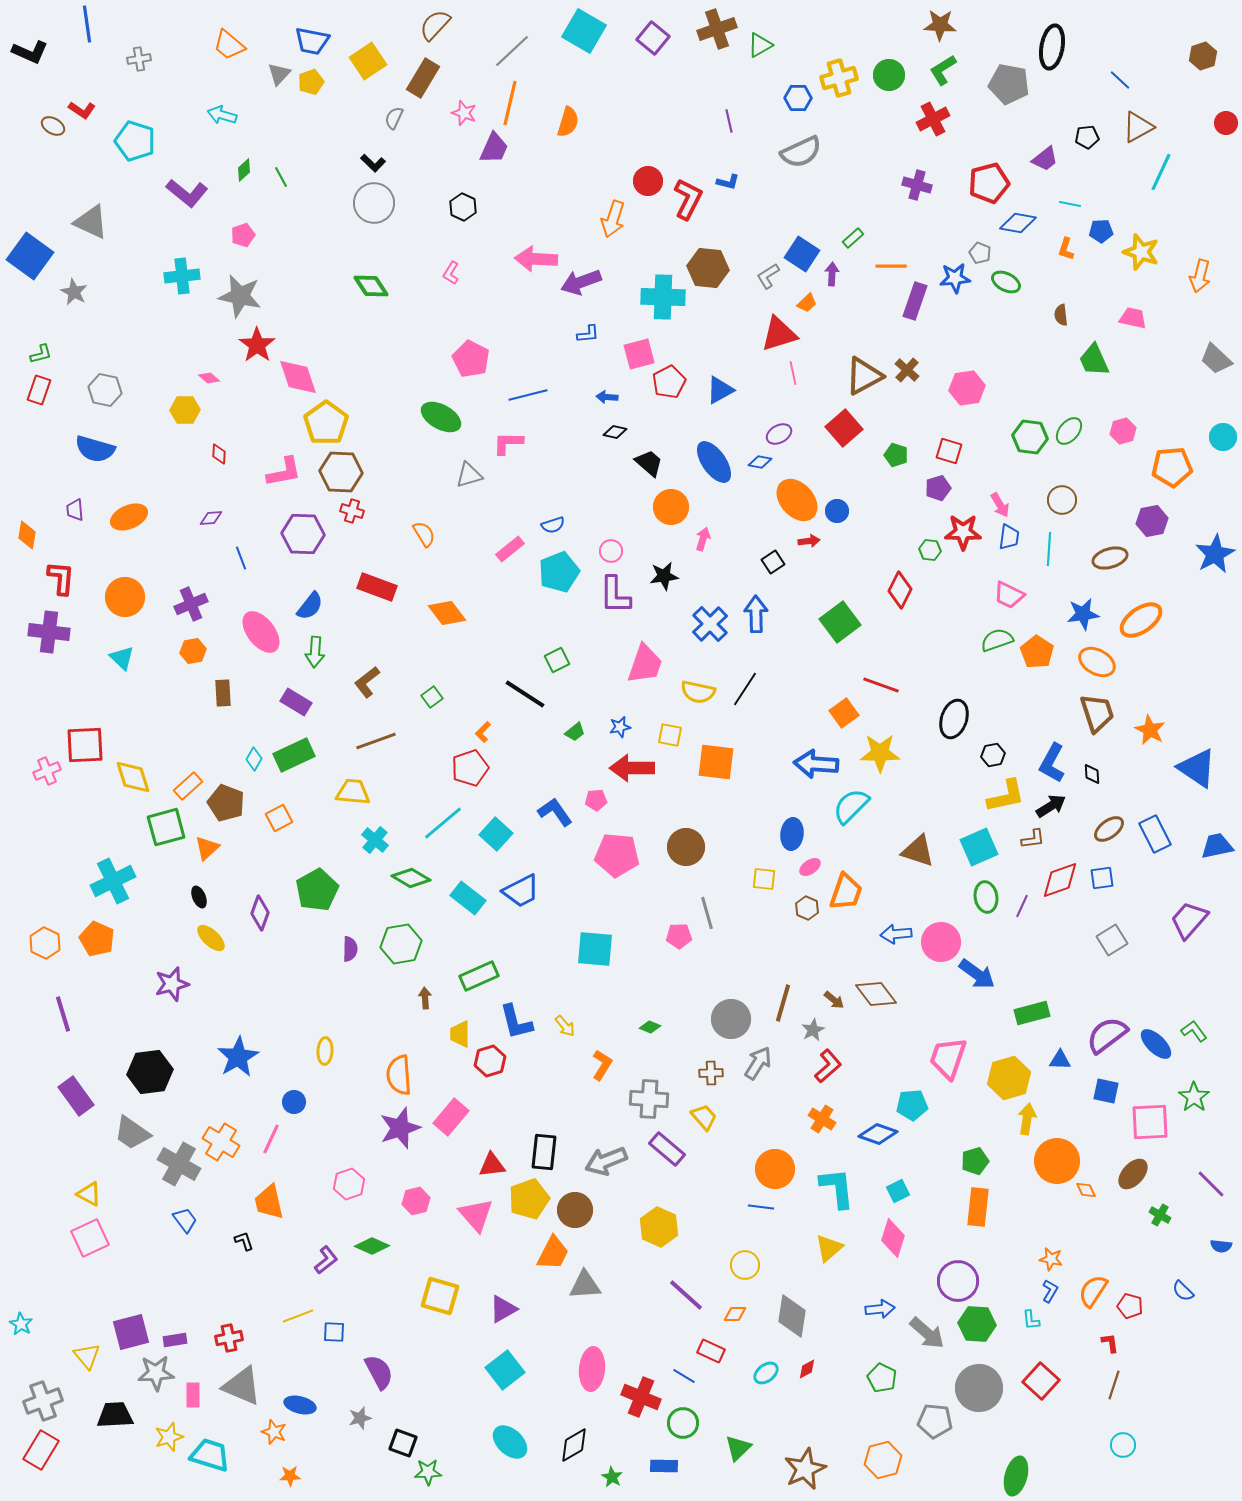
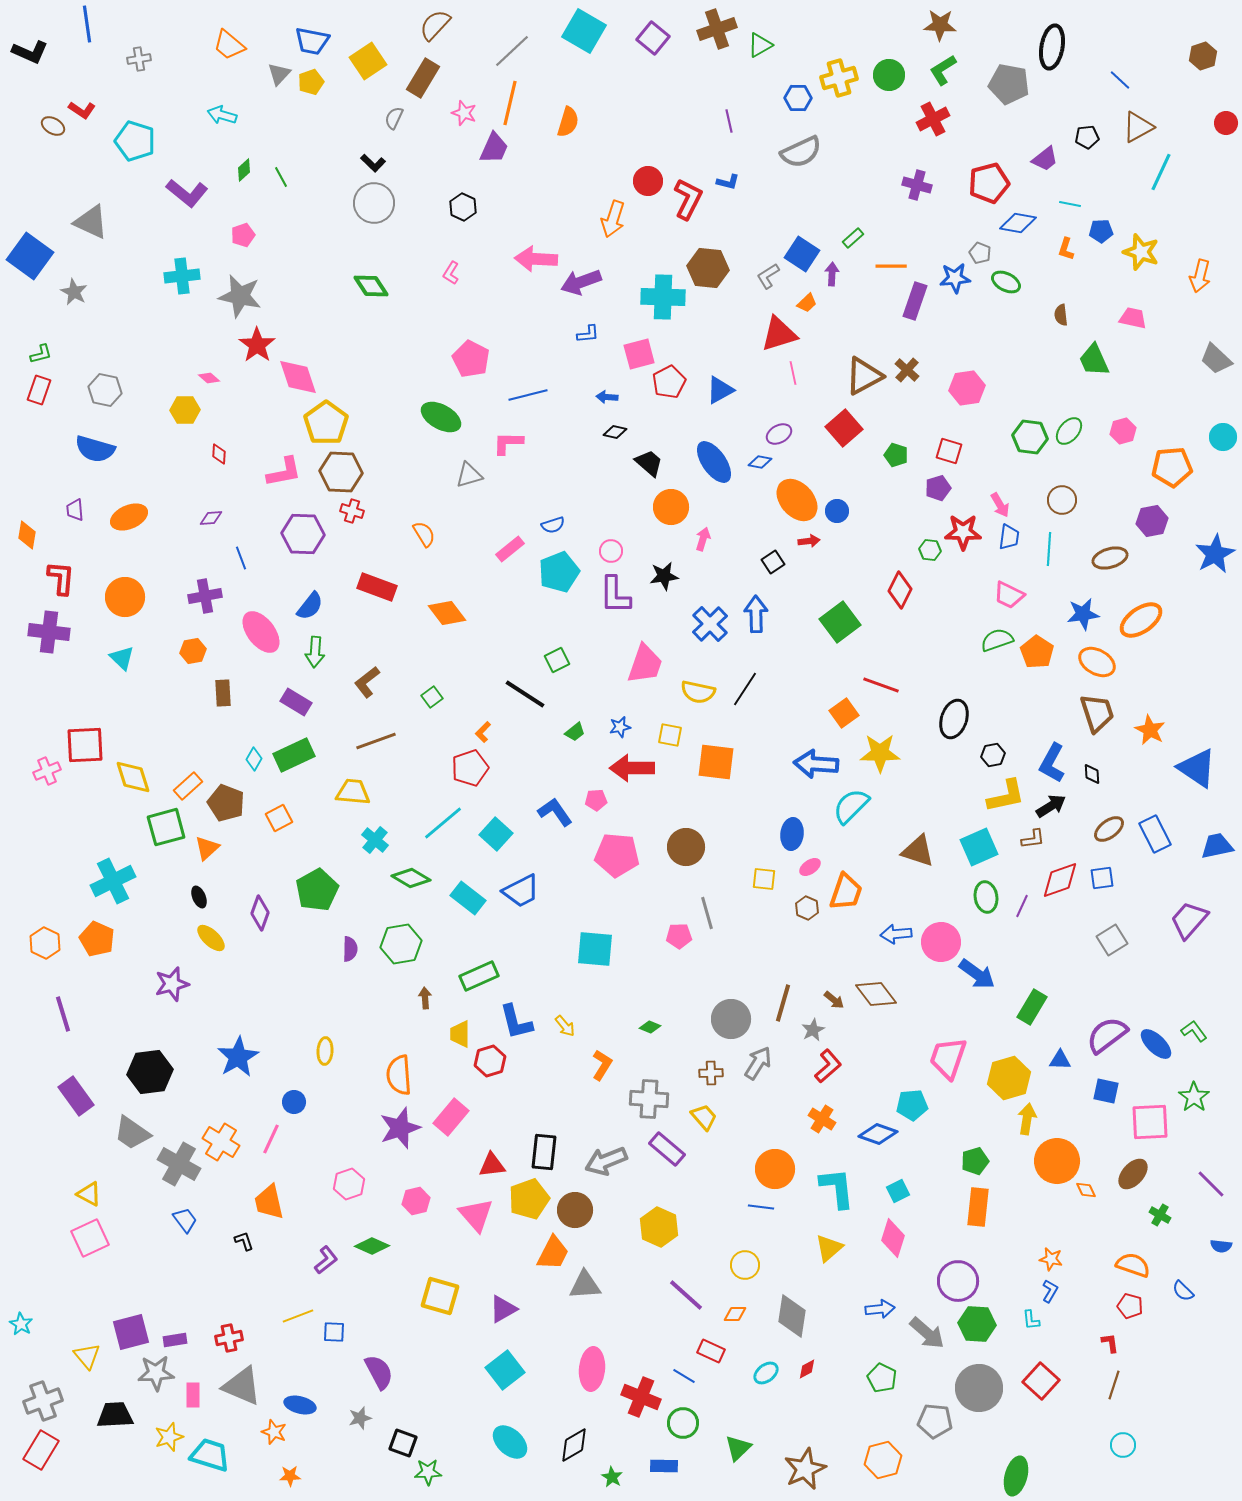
purple cross at (191, 604): moved 14 px right, 8 px up; rotated 12 degrees clockwise
green rectangle at (1032, 1013): moved 6 px up; rotated 44 degrees counterclockwise
orange semicircle at (1093, 1291): moved 40 px right, 26 px up; rotated 76 degrees clockwise
